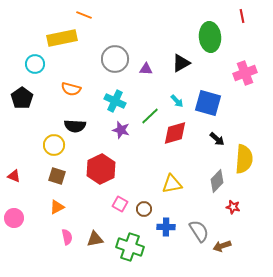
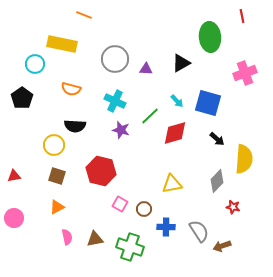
yellow rectangle: moved 6 px down; rotated 24 degrees clockwise
red hexagon: moved 2 px down; rotated 20 degrees counterclockwise
red triangle: rotated 32 degrees counterclockwise
